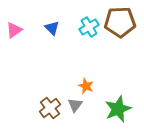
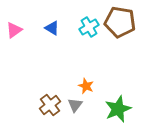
brown pentagon: rotated 12 degrees clockwise
blue triangle: rotated 14 degrees counterclockwise
brown cross: moved 3 px up
